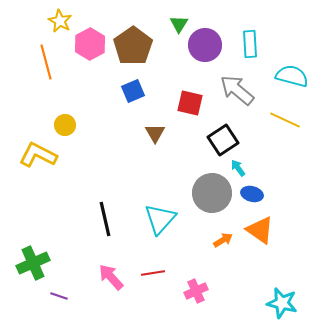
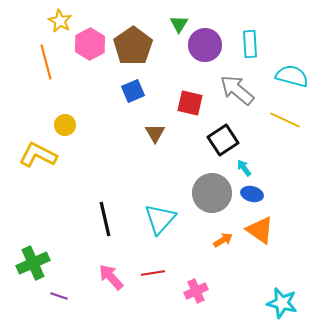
cyan arrow: moved 6 px right
